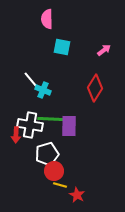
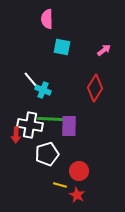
red circle: moved 25 px right
